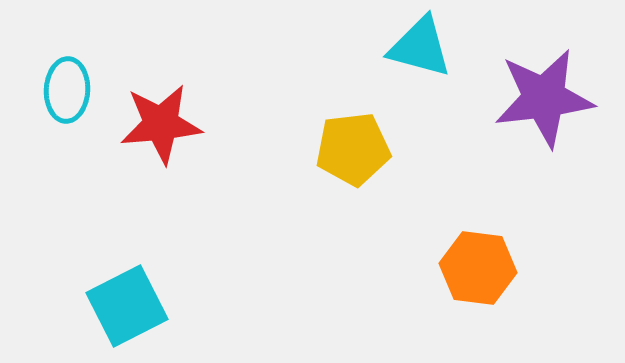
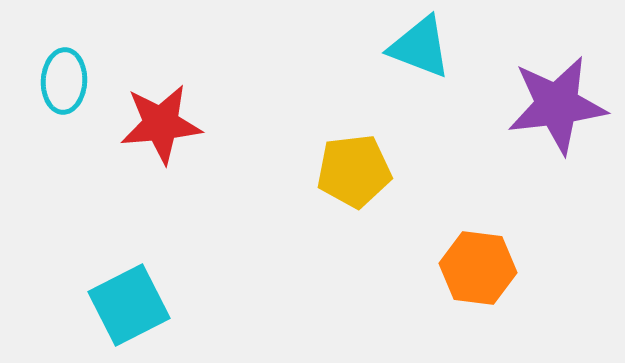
cyan triangle: rotated 6 degrees clockwise
cyan ellipse: moved 3 px left, 9 px up
purple star: moved 13 px right, 7 px down
yellow pentagon: moved 1 px right, 22 px down
cyan square: moved 2 px right, 1 px up
